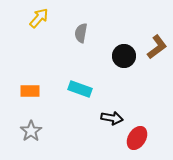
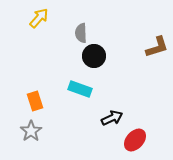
gray semicircle: rotated 12 degrees counterclockwise
brown L-shape: rotated 20 degrees clockwise
black circle: moved 30 px left
orange rectangle: moved 5 px right, 10 px down; rotated 72 degrees clockwise
black arrow: rotated 35 degrees counterclockwise
red ellipse: moved 2 px left, 2 px down; rotated 10 degrees clockwise
